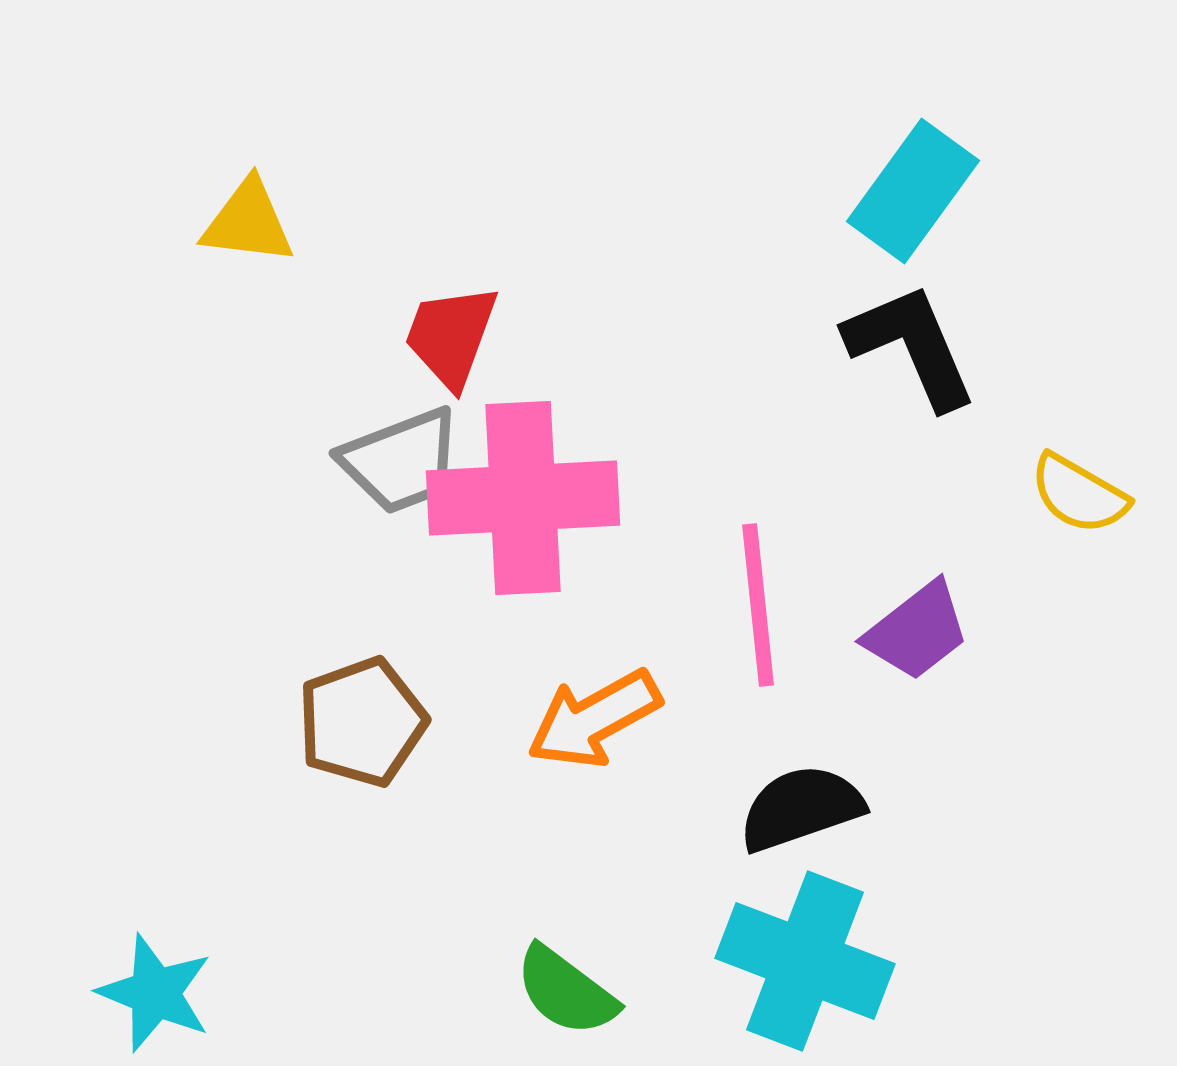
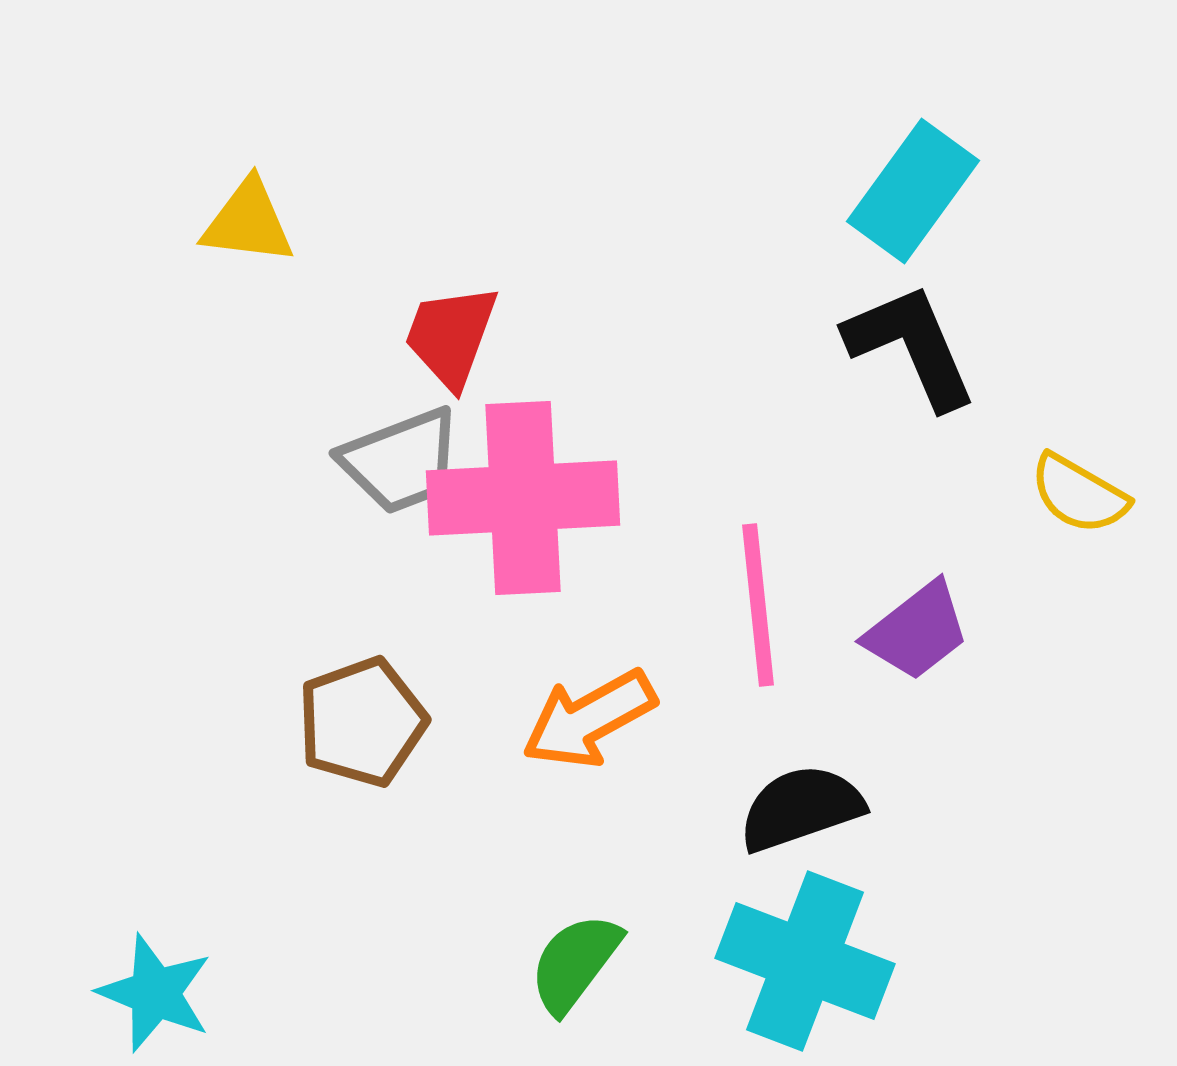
orange arrow: moved 5 px left
green semicircle: moved 9 px right, 28 px up; rotated 90 degrees clockwise
